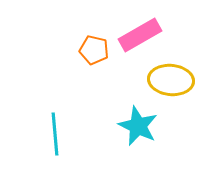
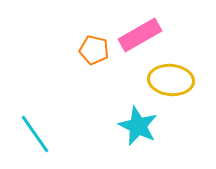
cyan line: moved 20 px left; rotated 30 degrees counterclockwise
